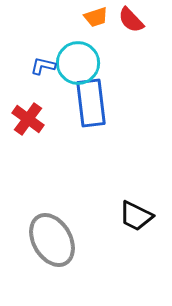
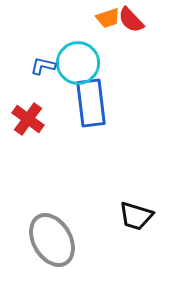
orange trapezoid: moved 12 px right, 1 px down
black trapezoid: rotated 9 degrees counterclockwise
